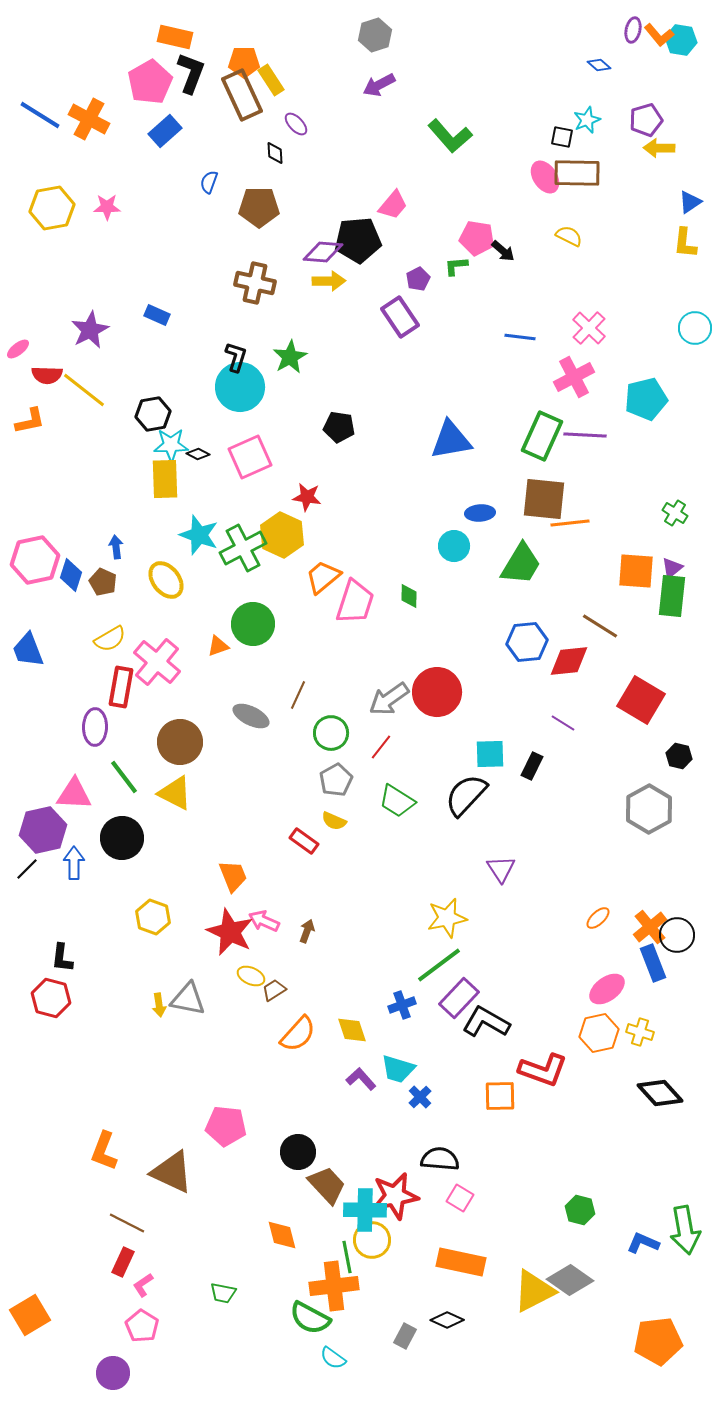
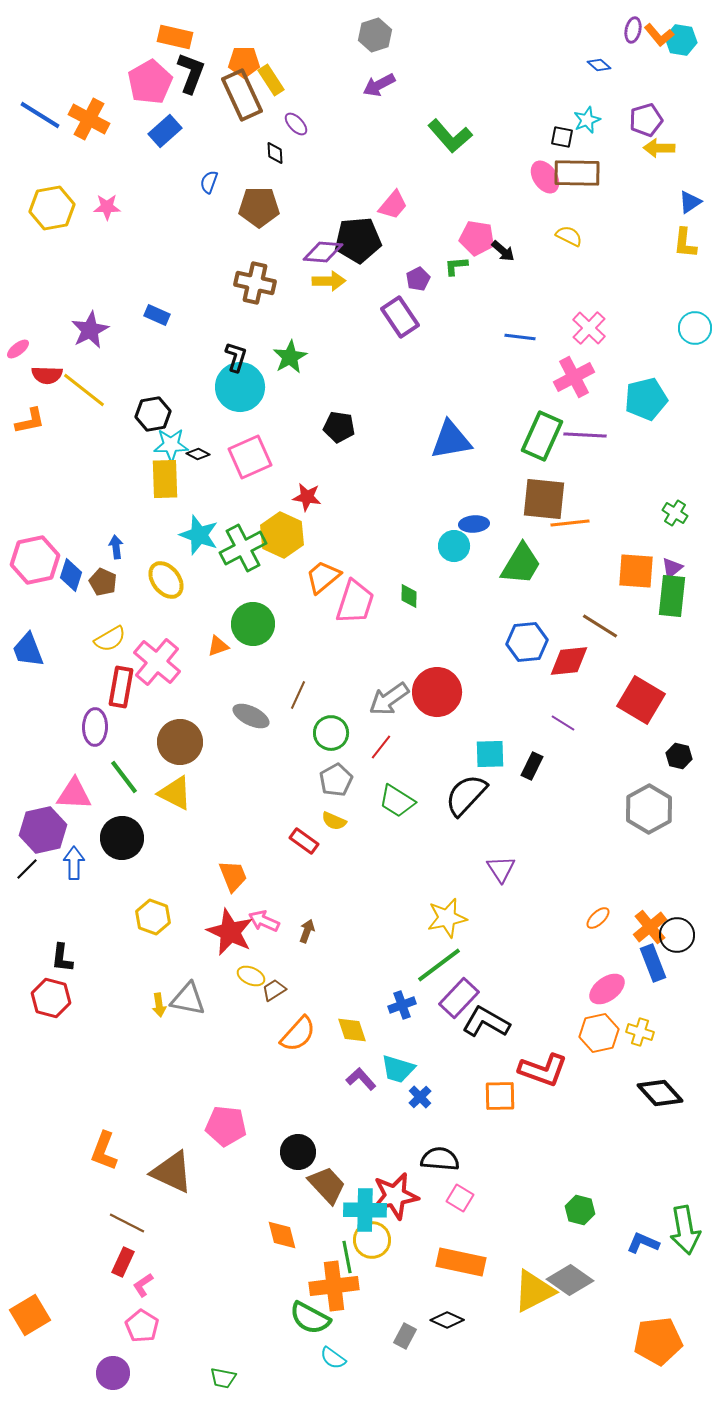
blue ellipse at (480, 513): moved 6 px left, 11 px down
green trapezoid at (223, 1293): moved 85 px down
